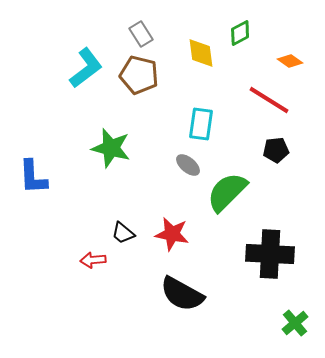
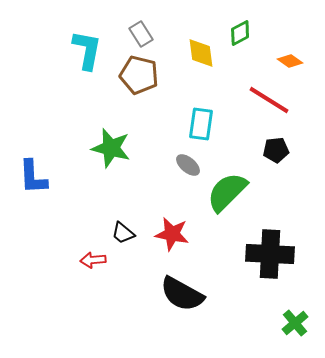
cyan L-shape: moved 1 px right, 18 px up; rotated 42 degrees counterclockwise
